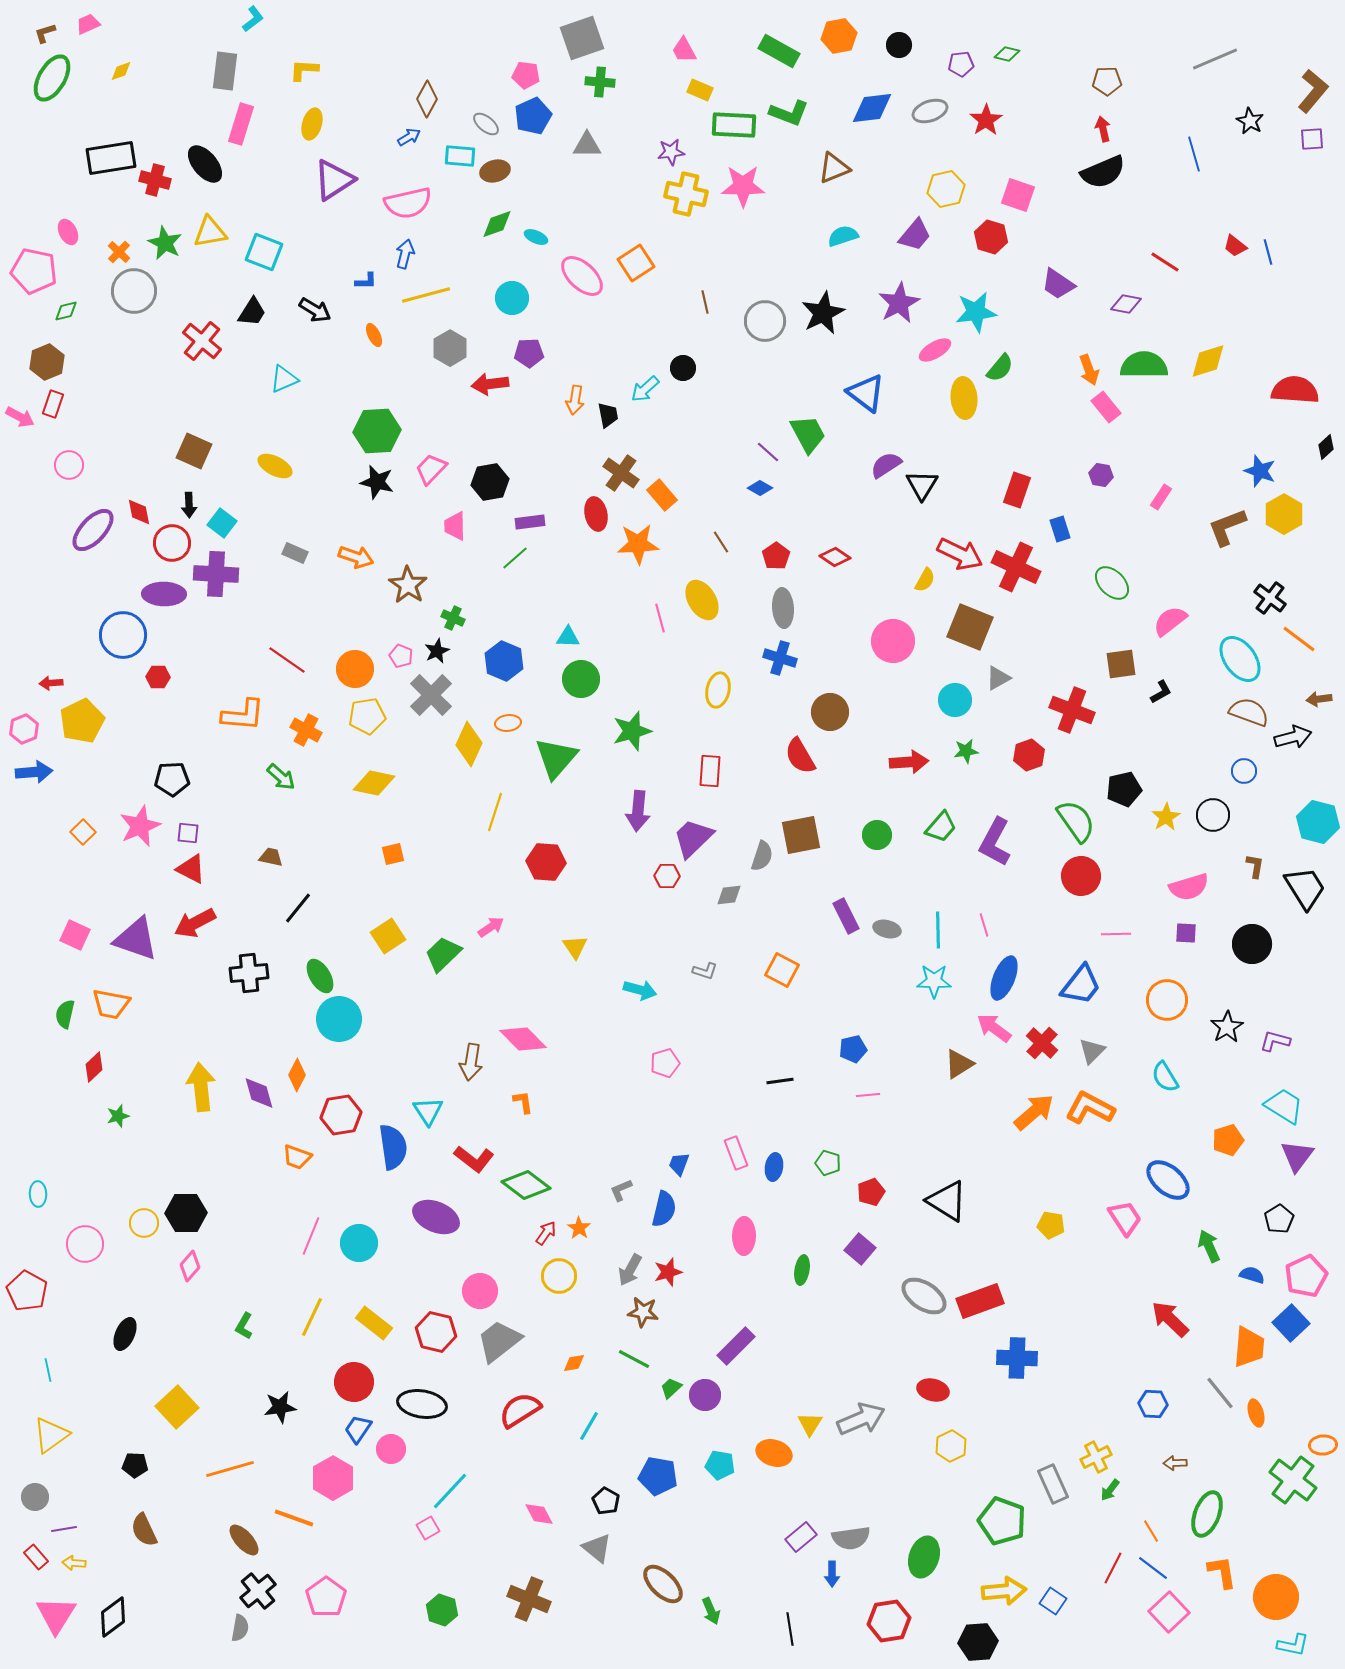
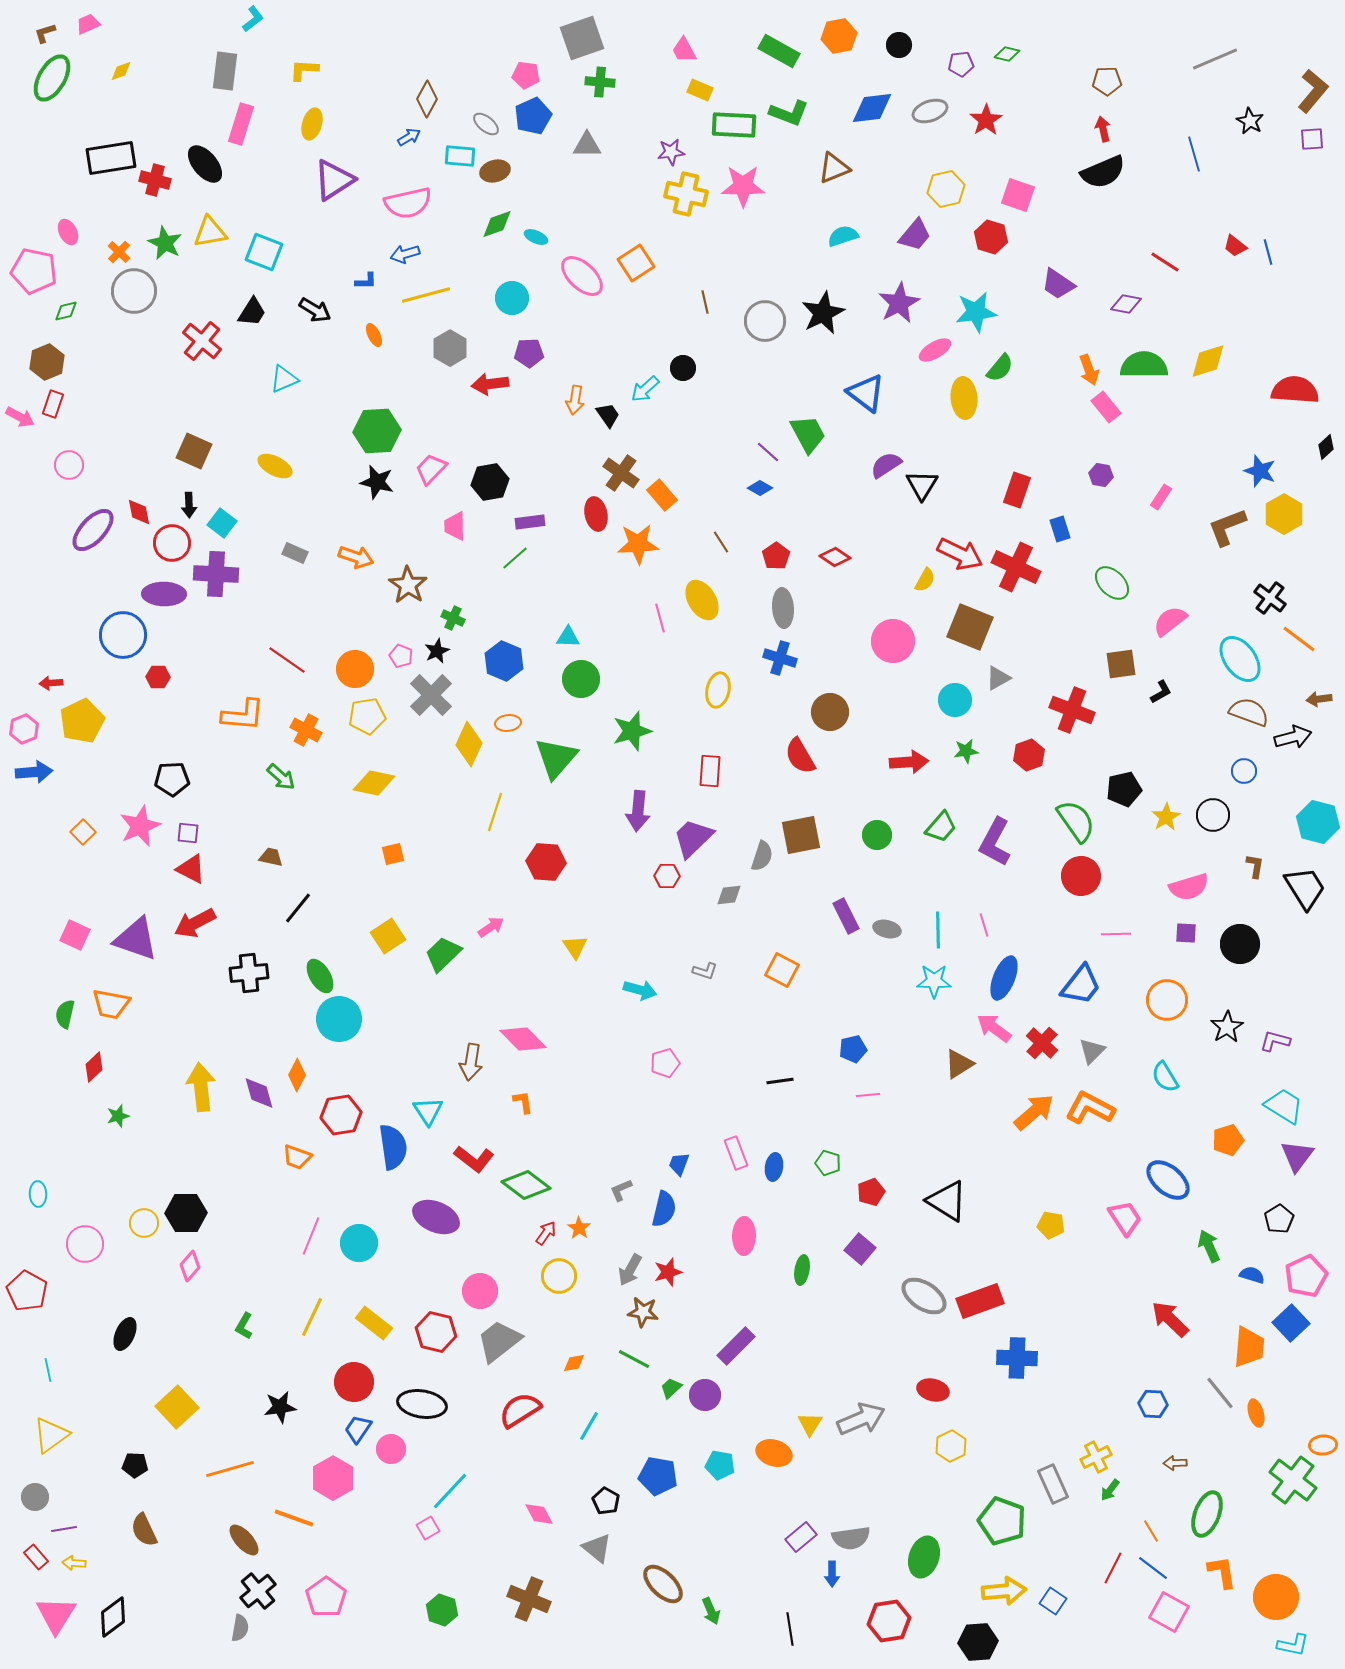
blue arrow at (405, 254): rotated 120 degrees counterclockwise
black trapezoid at (608, 415): rotated 24 degrees counterclockwise
black circle at (1252, 944): moved 12 px left
pink square at (1169, 1612): rotated 18 degrees counterclockwise
